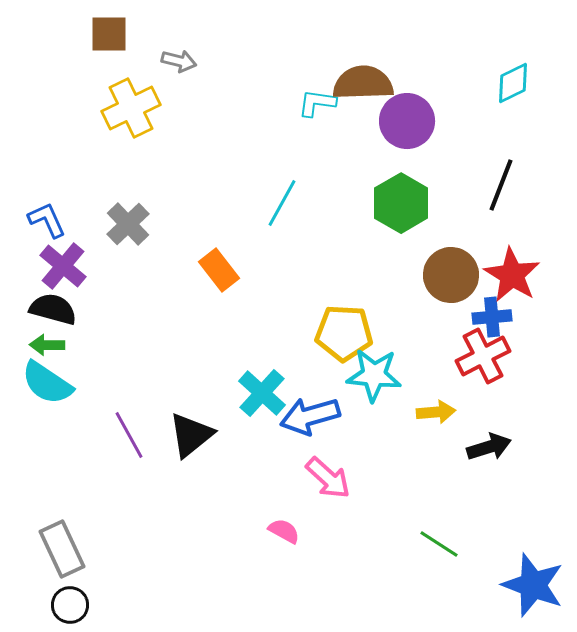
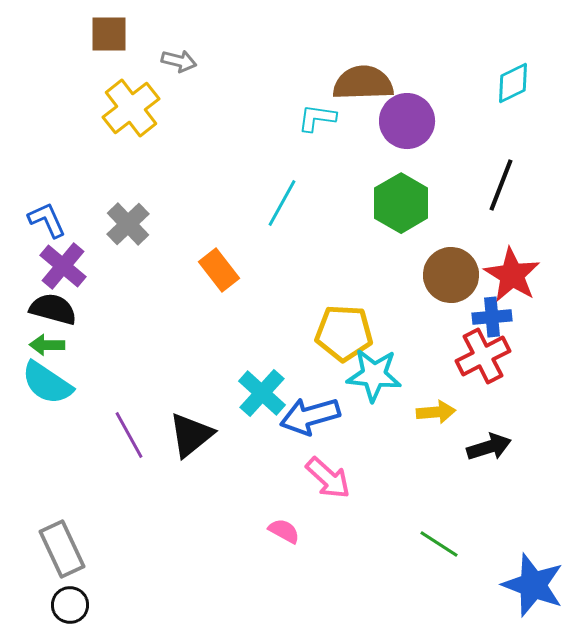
cyan L-shape: moved 15 px down
yellow cross: rotated 12 degrees counterclockwise
